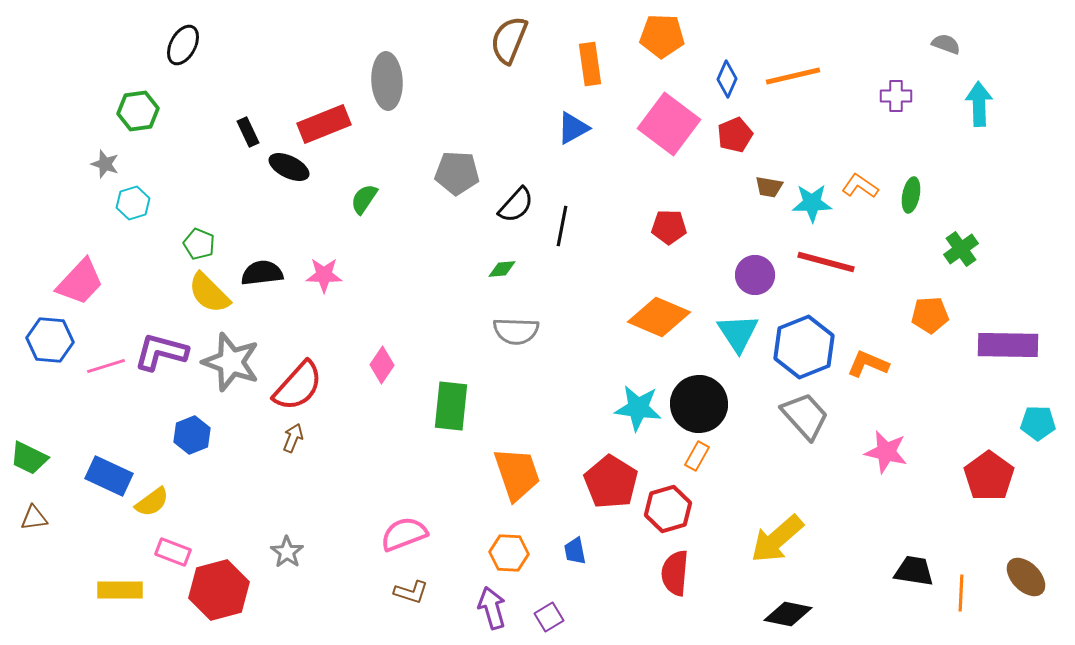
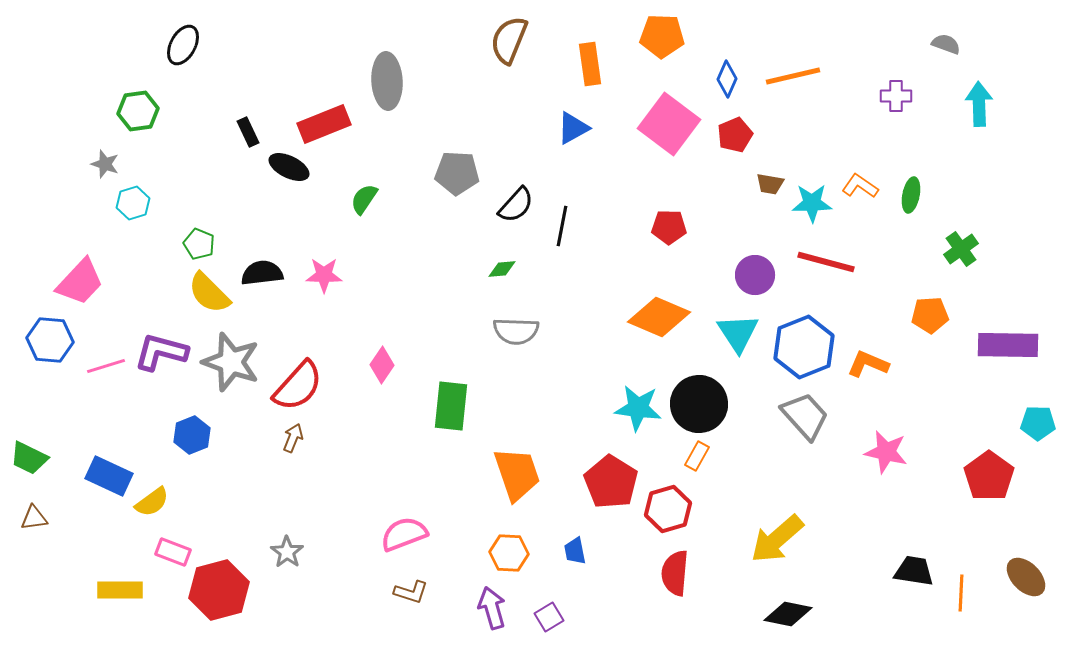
brown trapezoid at (769, 187): moved 1 px right, 3 px up
